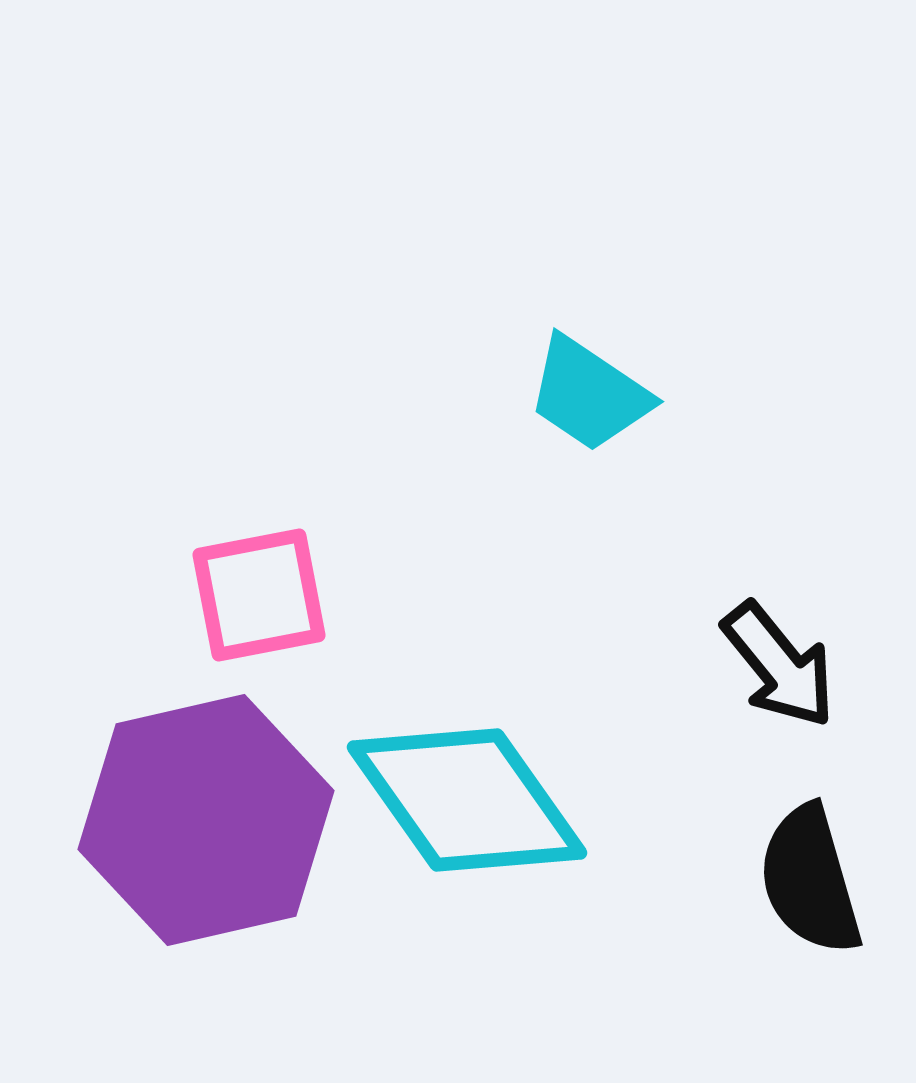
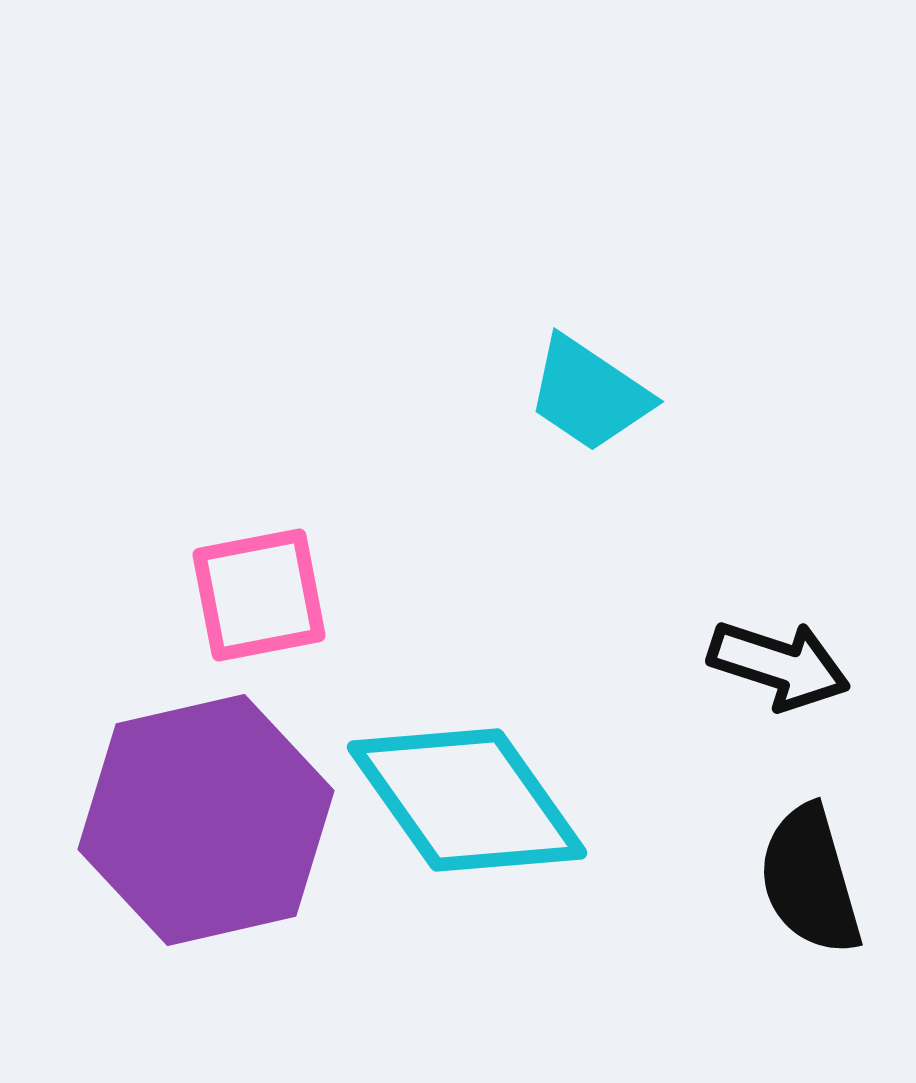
black arrow: rotated 33 degrees counterclockwise
